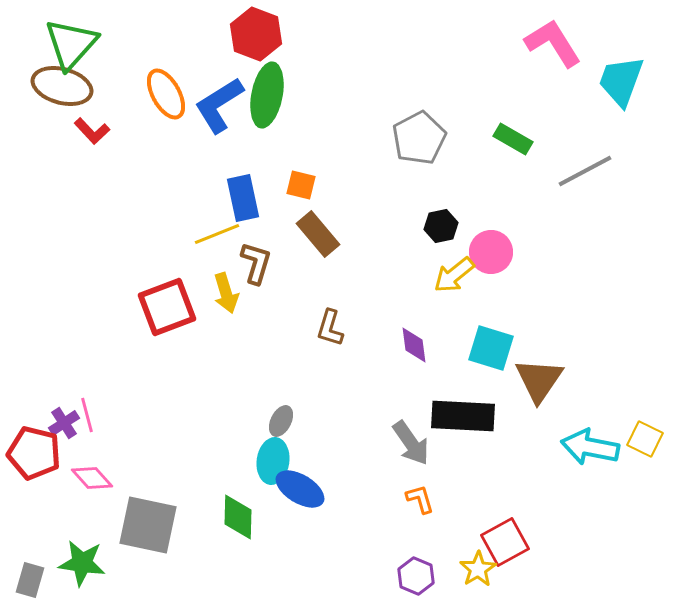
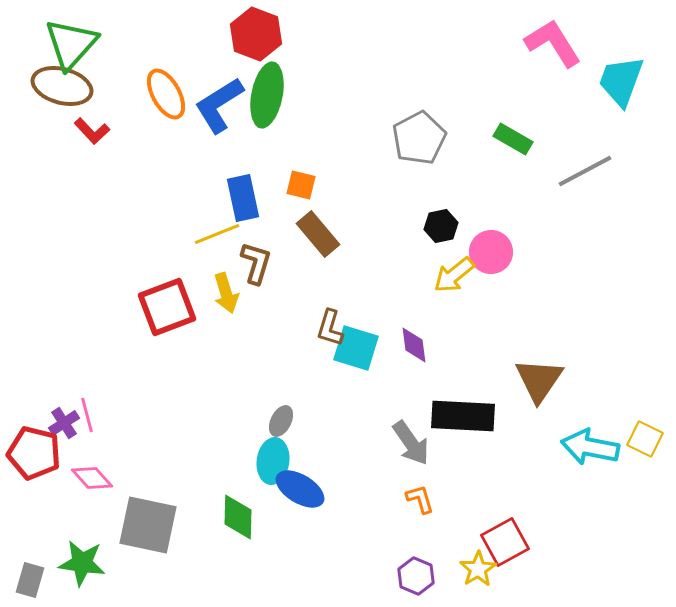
cyan square at (491, 348): moved 135 px left
